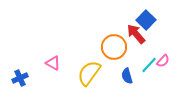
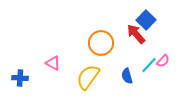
orange circle: moved 13 px left, 4 px up
yellow semicircle: moved 1 px left, 4 px down
blue cross: rotated 28 degrees clockwise
